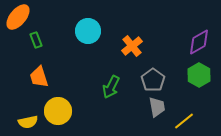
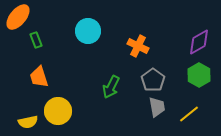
orange cross: moved 6 px right; rotated 25 degrees counterclockwise
yellow line: moved 5 px right, 7 px up
